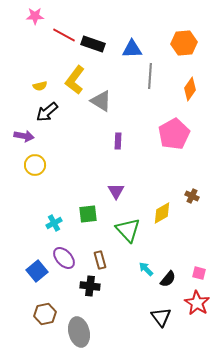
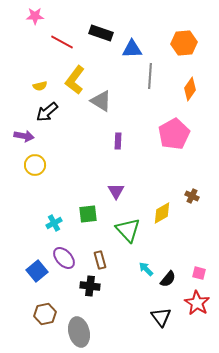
red line: moved 2 px left, 7 px down
black rectangle: moved 8 px right, 11 px up
